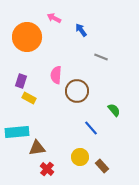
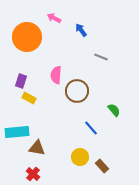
brown triangle: rotated 18 degrees clockwise
red cross: moved 14 px left, 5 px down
